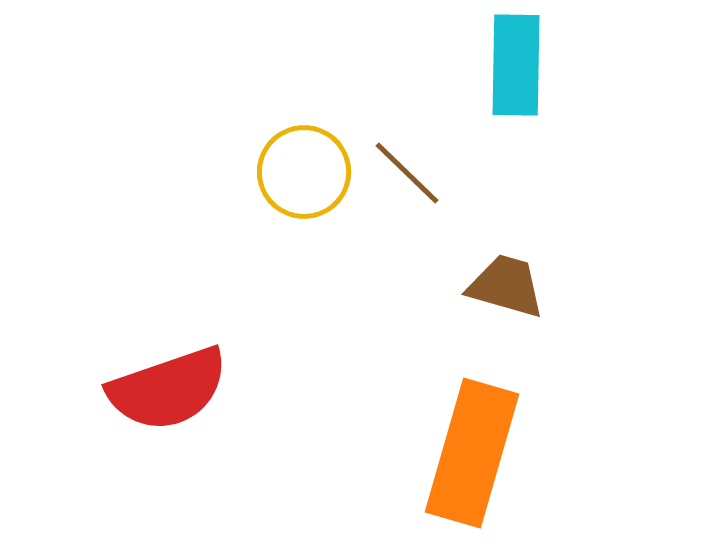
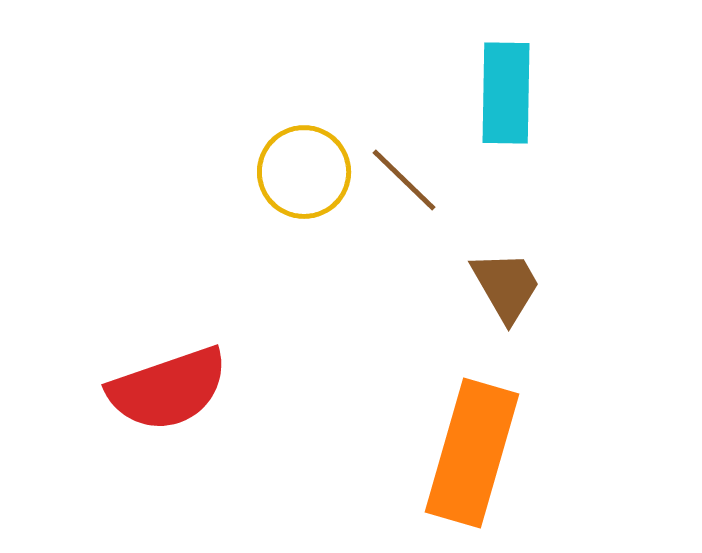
cyan rectangle: moved 10 px left, 28 px down
brown line: moved 3 px left, 7 px down
brown trapezoid: rotated 44 degrees clockwise
